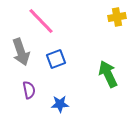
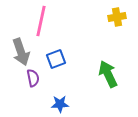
pink line: rotated 56 degrees clockwise
purple semicircle: moved 4 px right, 12 px up
